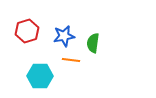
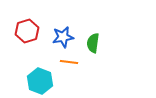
blue star: moved 1 px left, 1 px down
orange line: moved 2 px left, 2 px down
cyan hexagon: moved 5 px down; rotated 20 degrees clockwise
